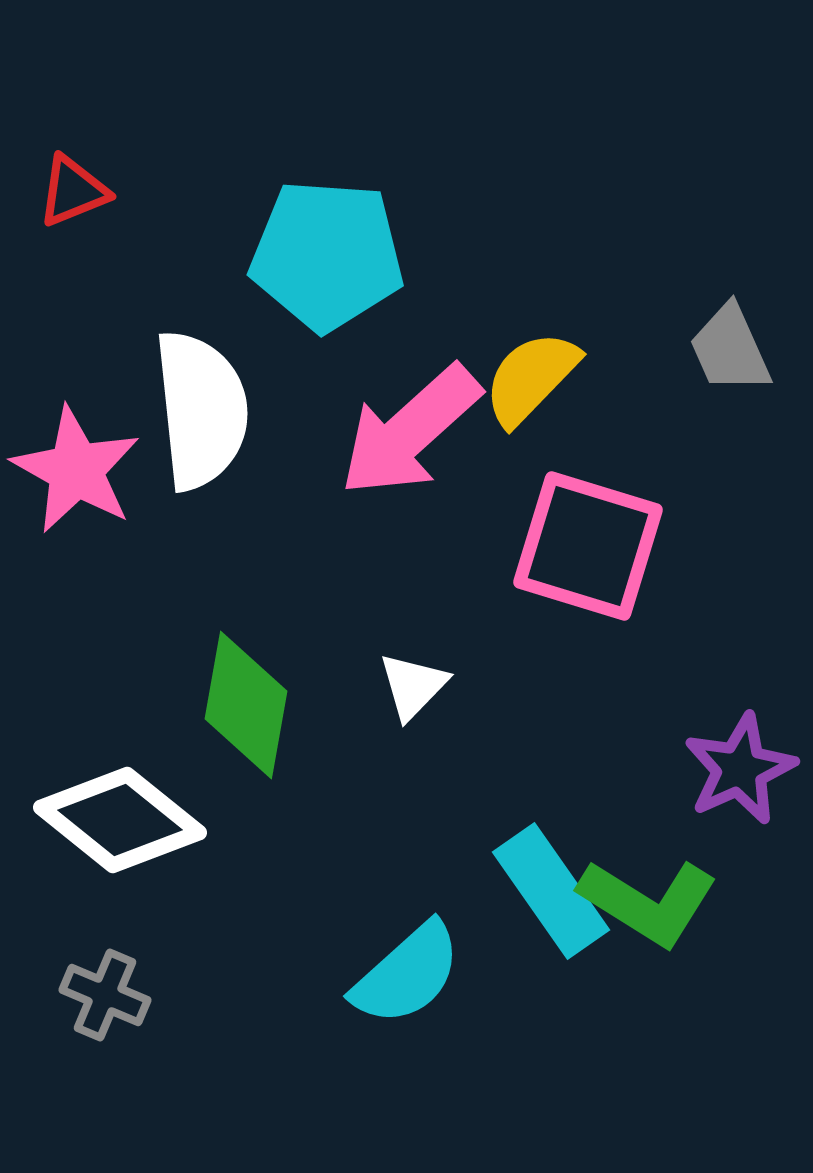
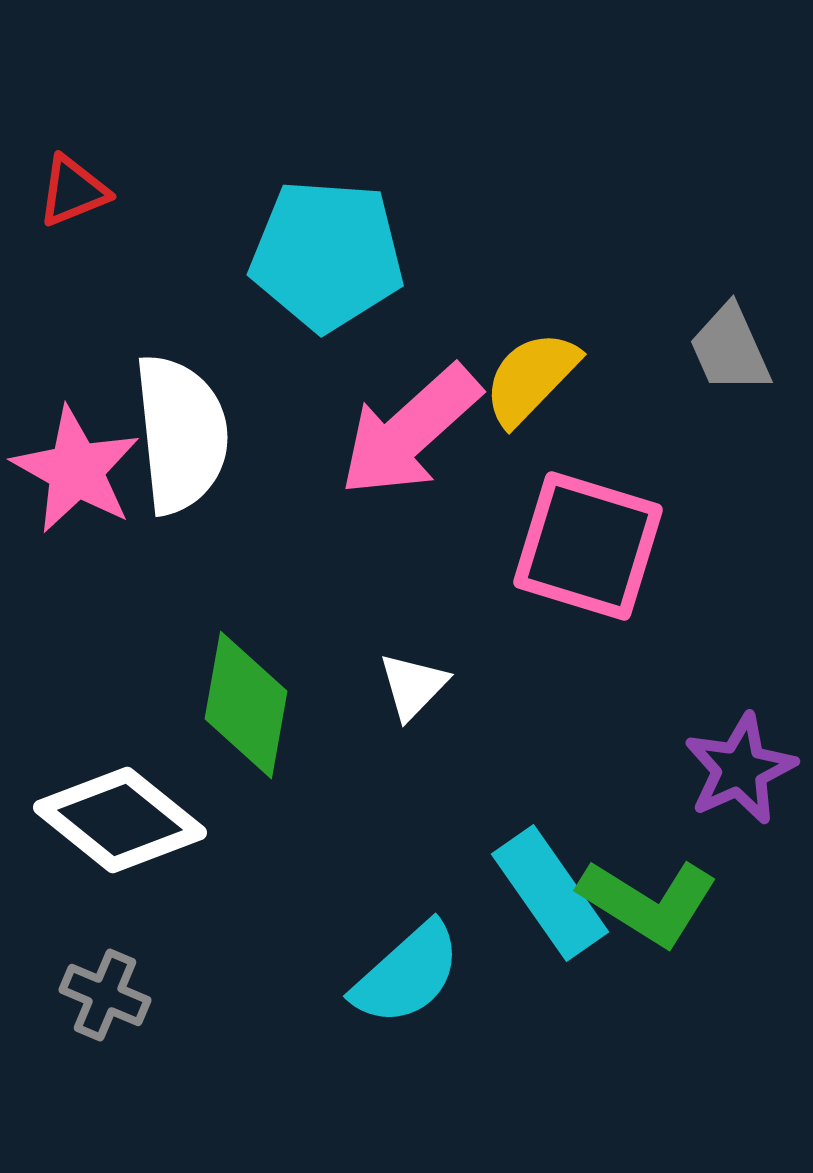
white semicircle: moved 20 px left, 24 px down
cyan rectangle: moved 1 px left, 2 px down
